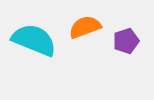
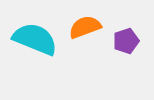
cyan semicircle: moved 1 px right, 1 px up
